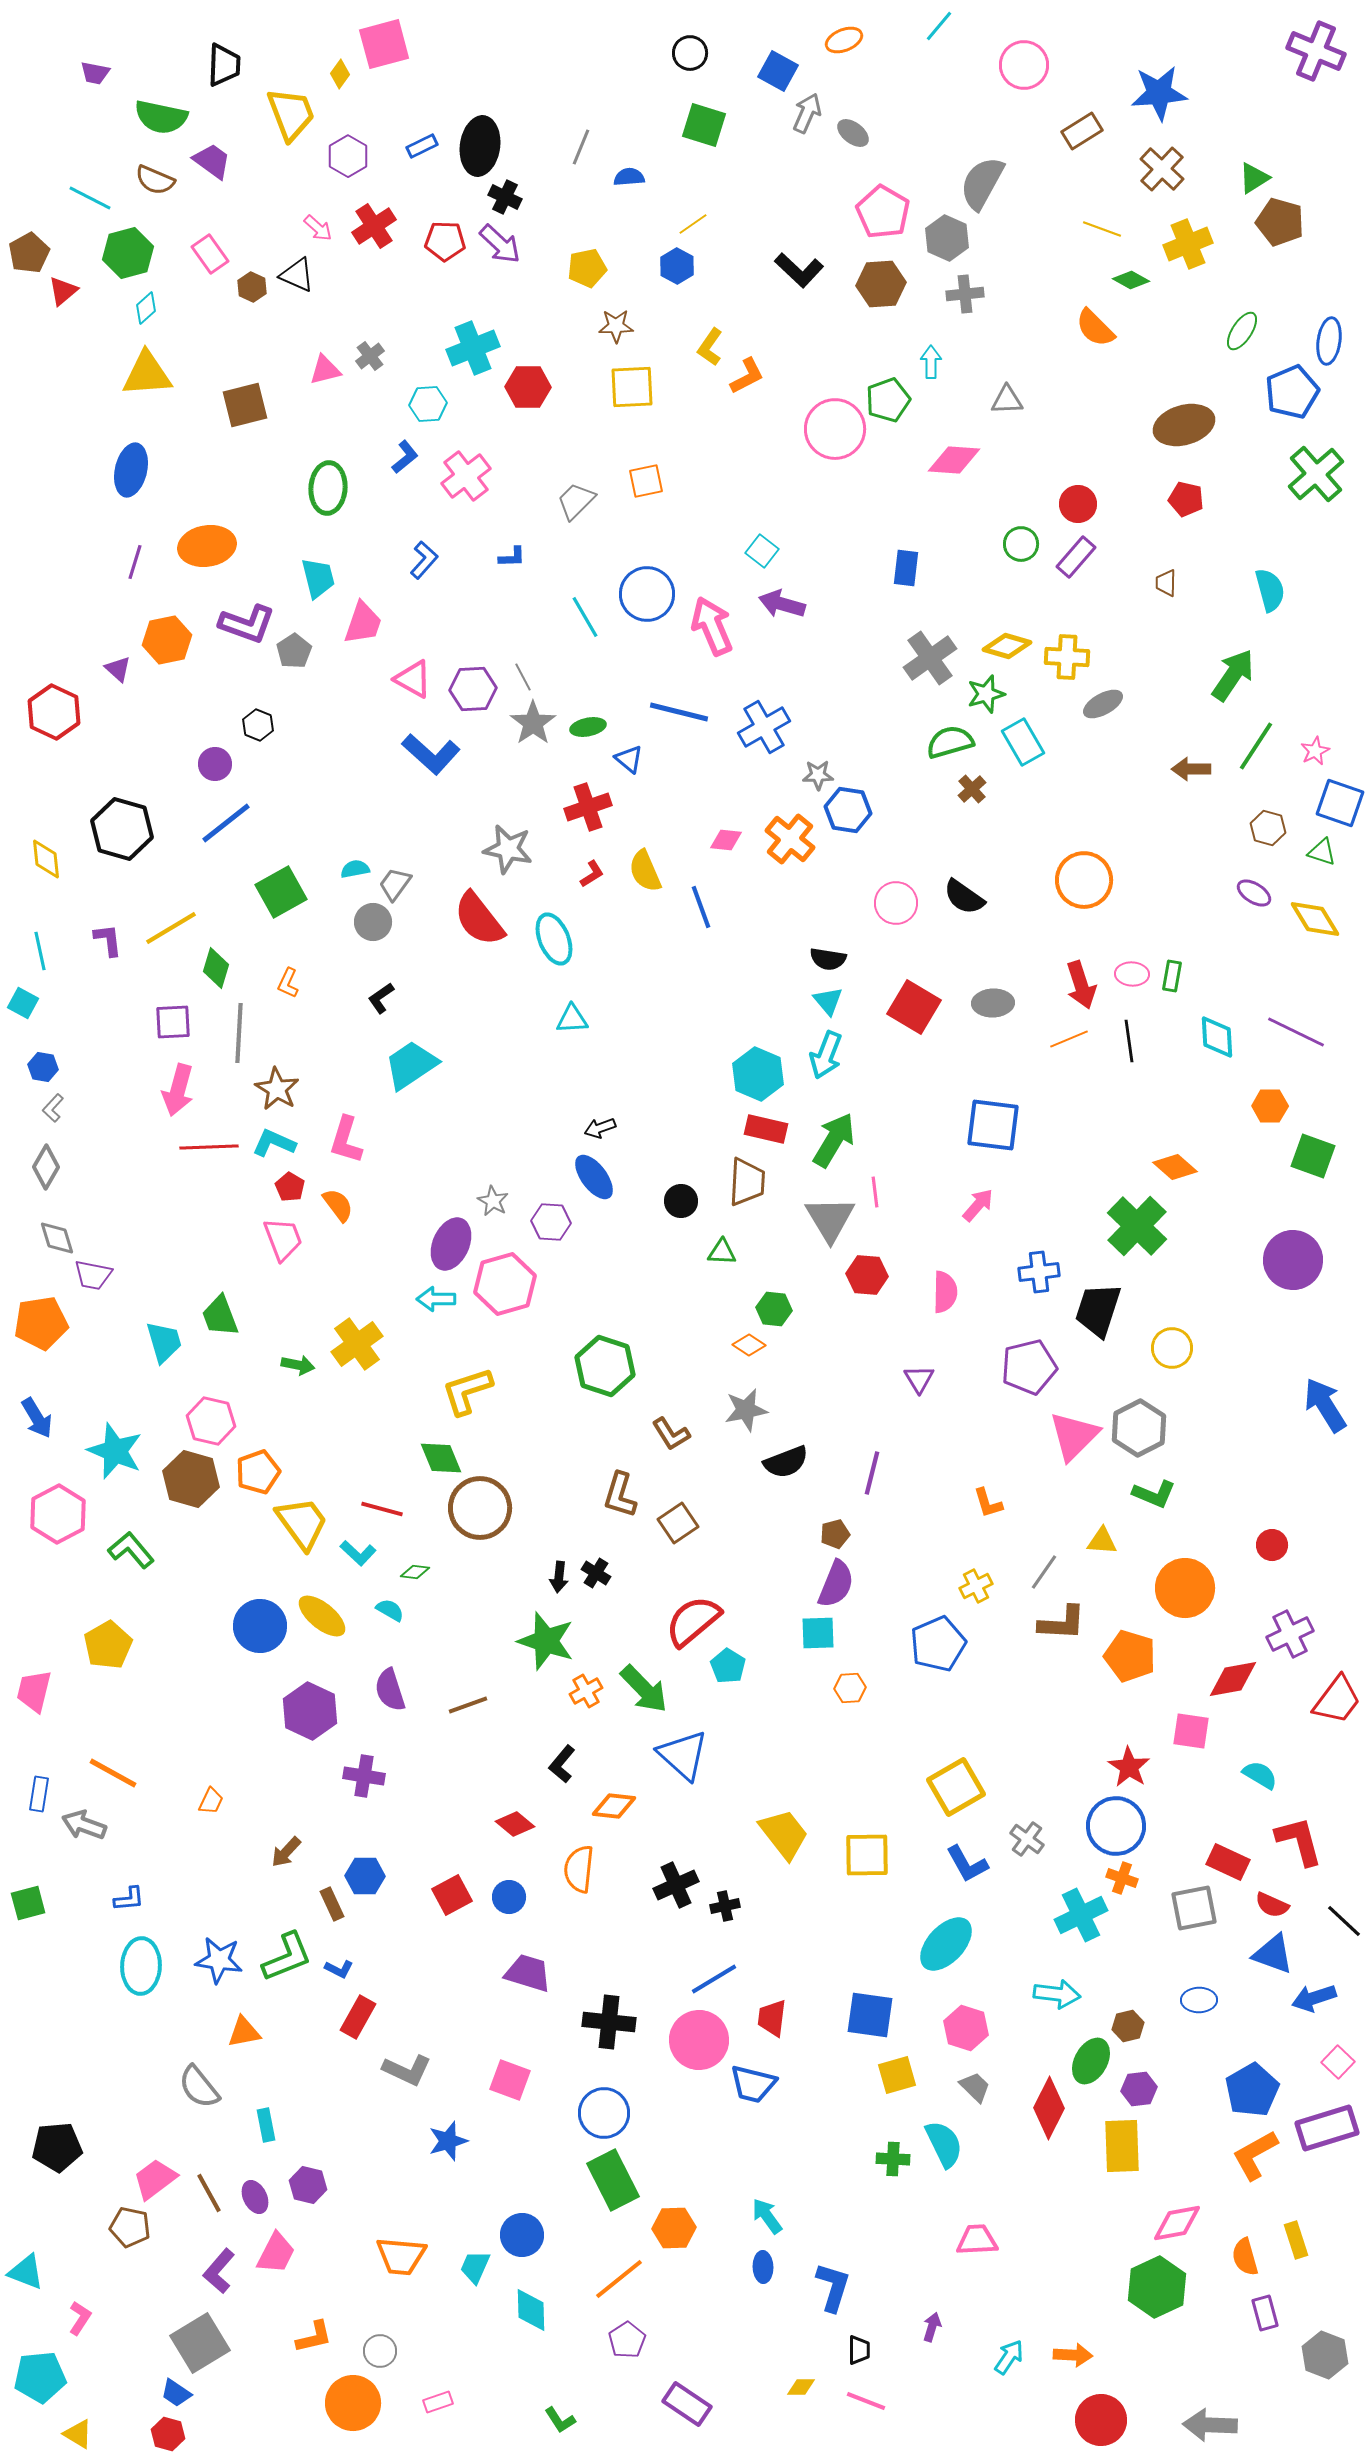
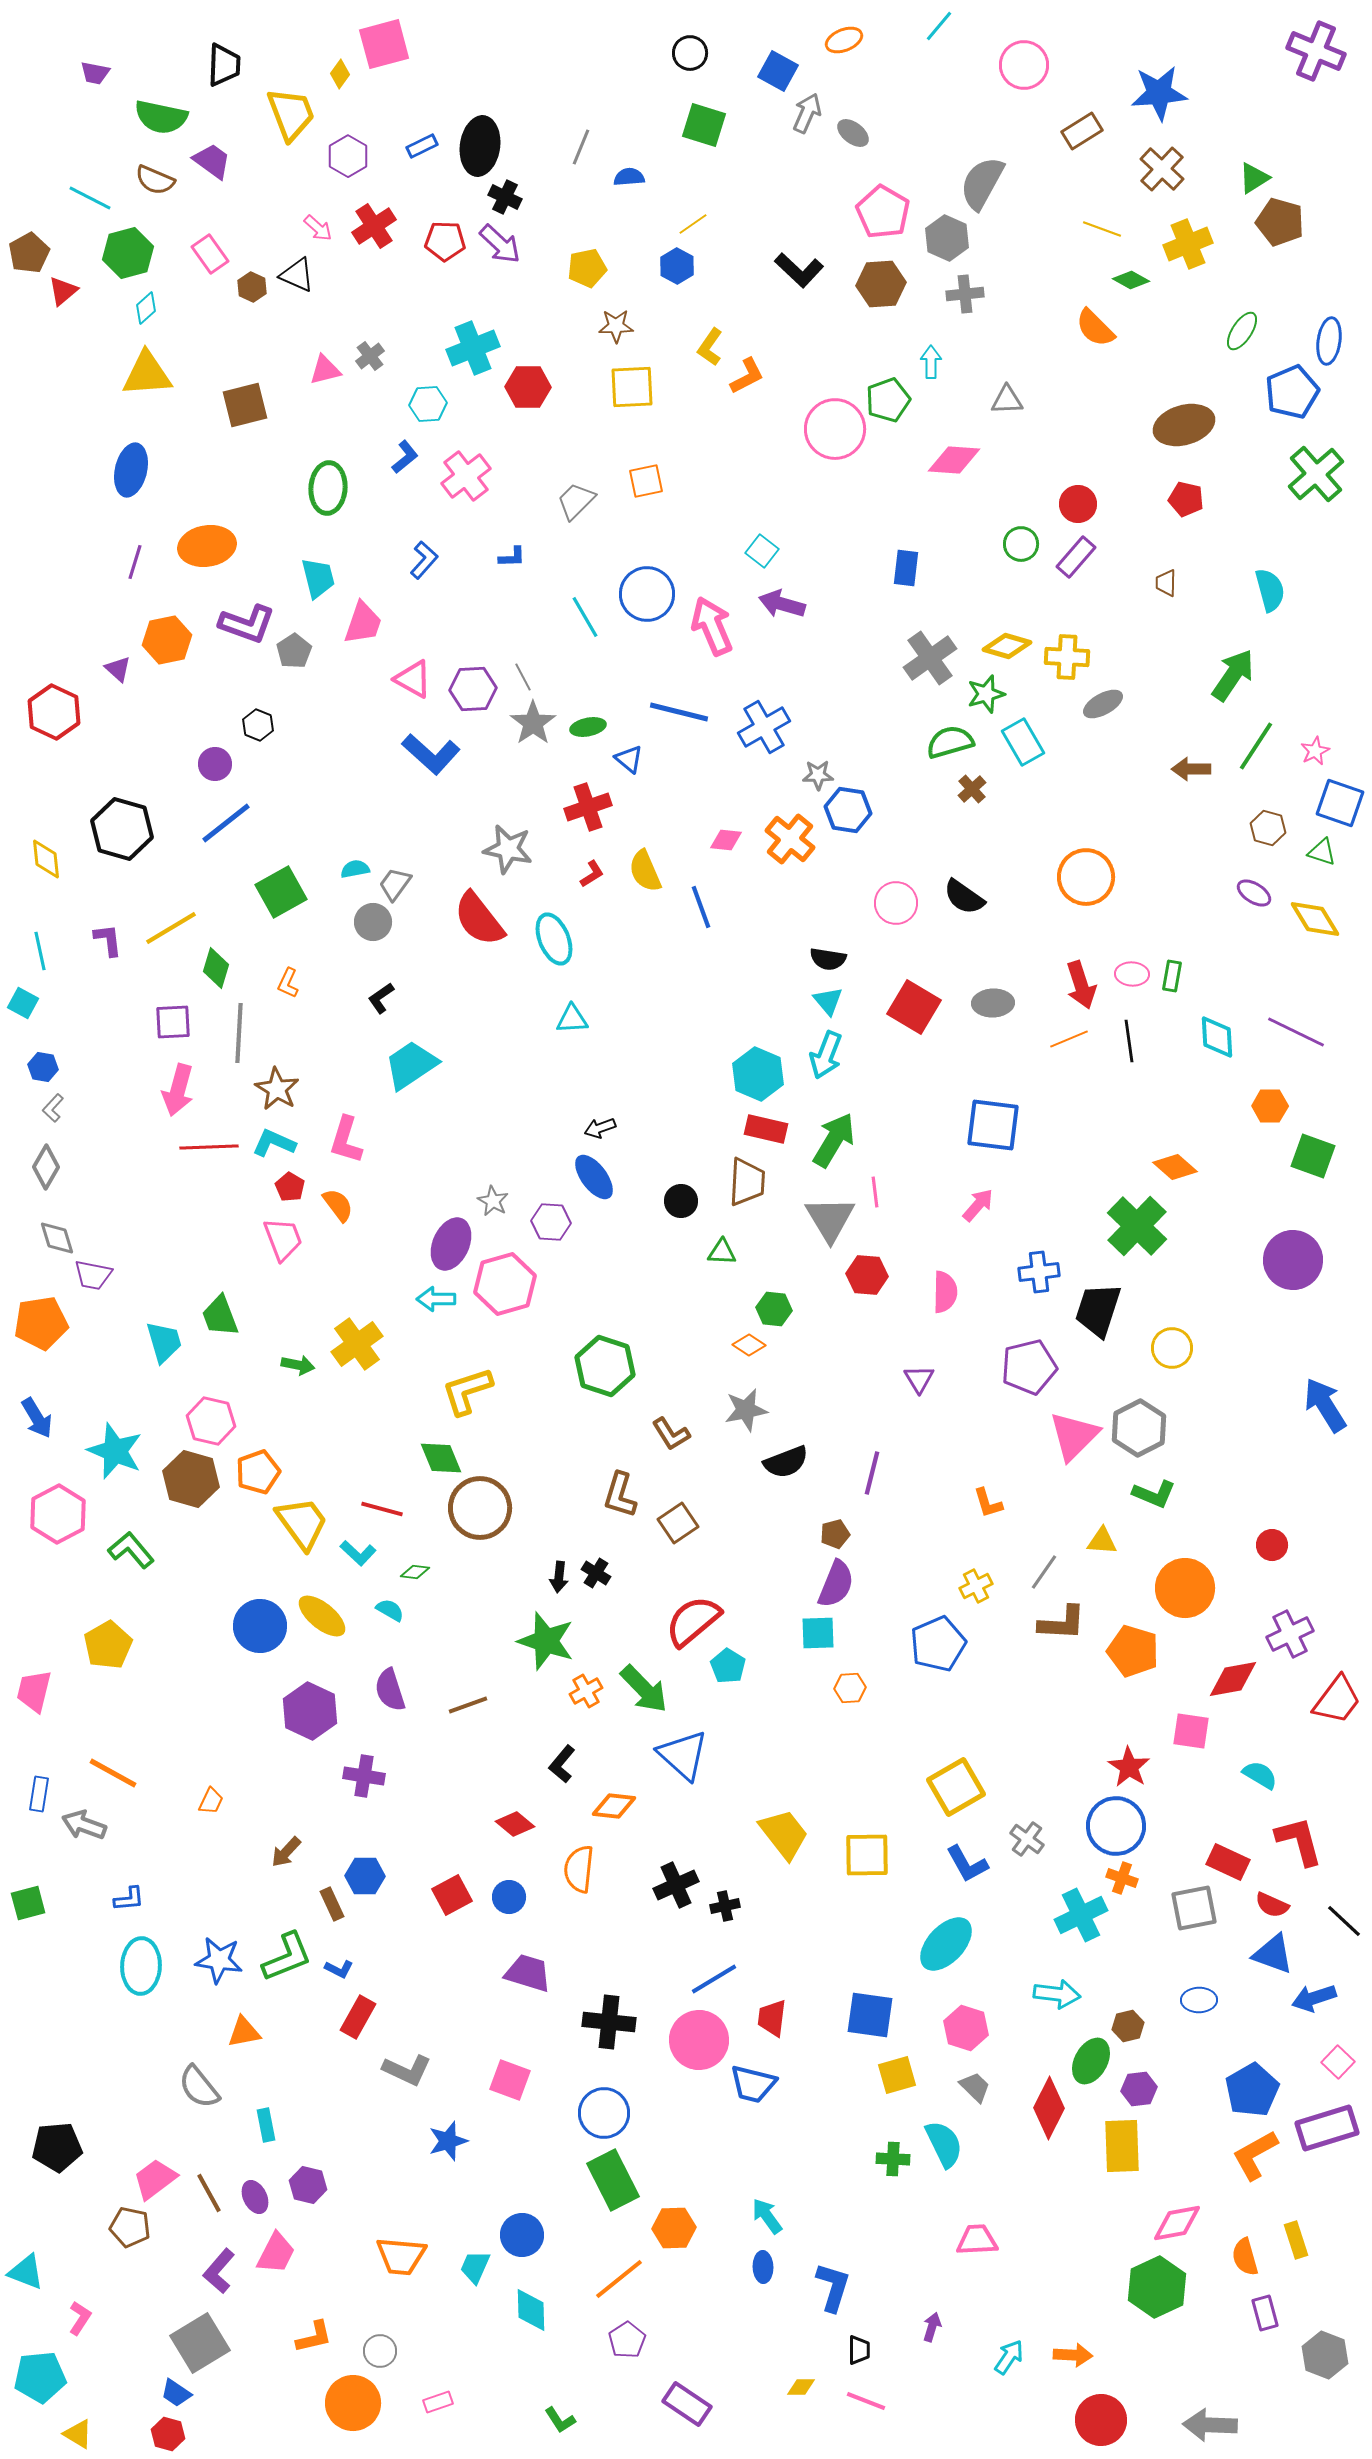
orange circle at (1084, 880): moved 2 px right, 3 px up
orange pentagon at (1130, 1656): moved 3 px right, 5 px up
